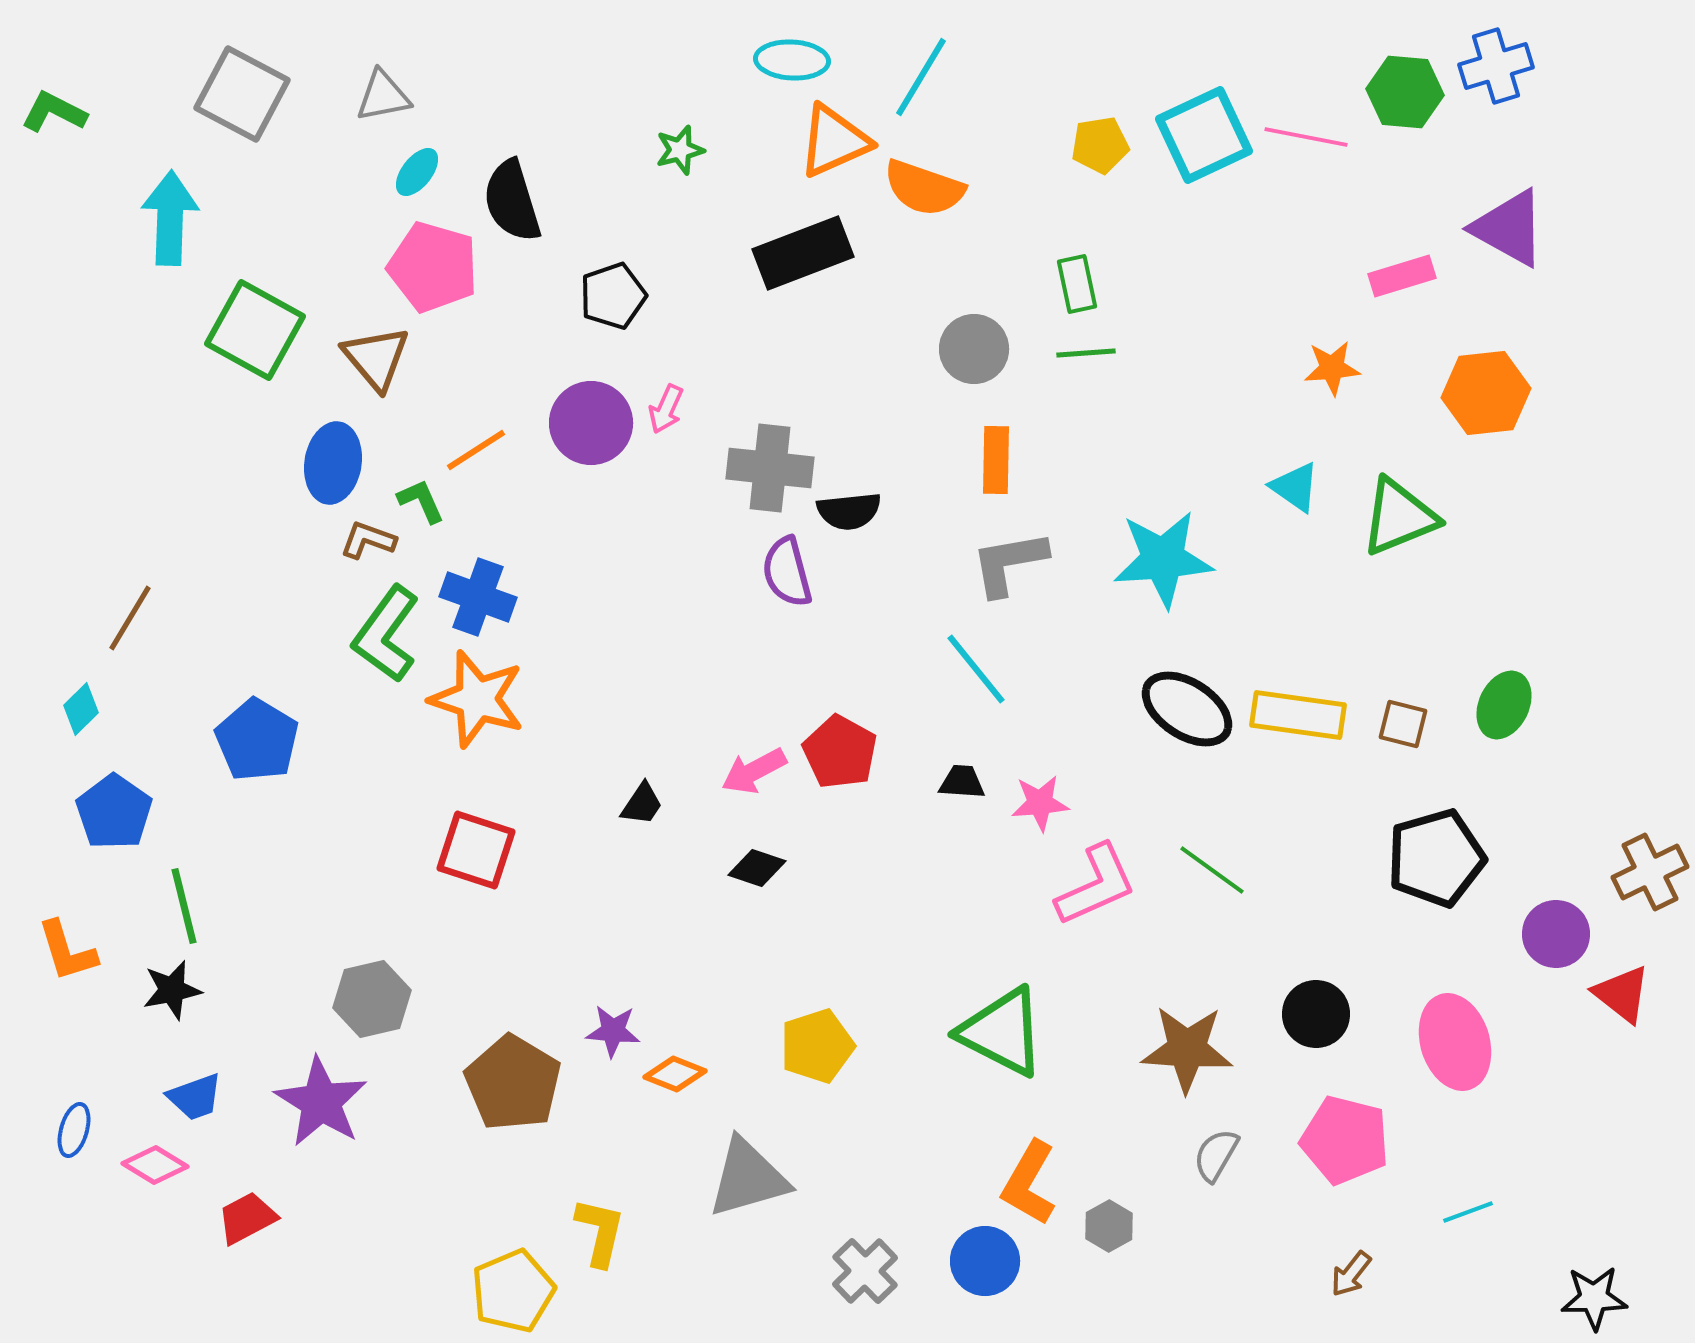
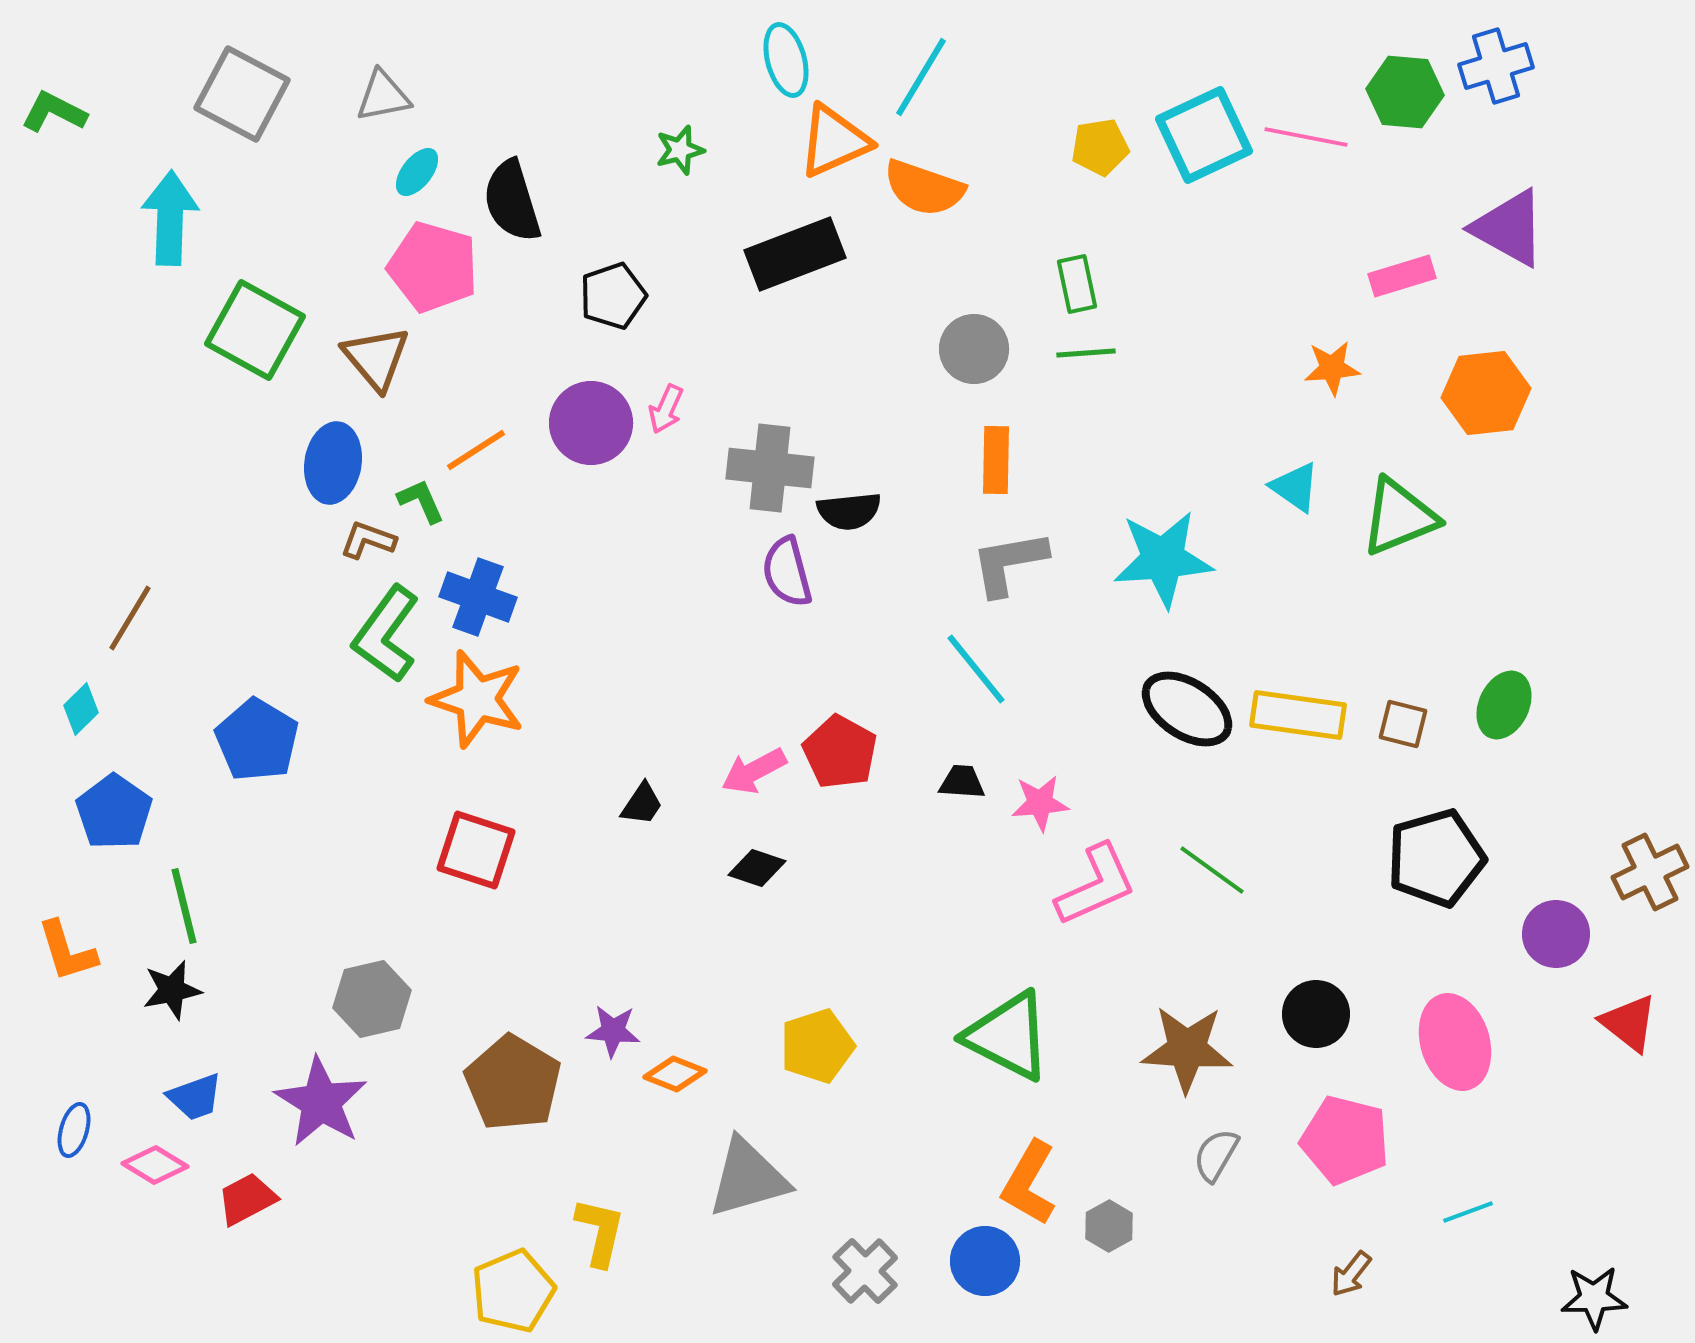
cyan ellipse at (792, 60): moved 6 px left; rotated 72 degrees clockwise
yellow pentagon at (1100, 145): moved 2 px down
black rectangle at (803, 253): moved 8 px left, 1 px down
red triangle at (1622, 994): moved 7 px right, 29 px down
green triangle at (1002, 1032): moved 6 px right, 4 px down
red trapezoid at (247, 1218): moved 19 px up
